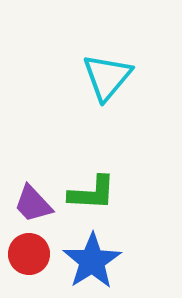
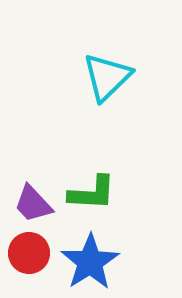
cyan triangle: rotated 6 degrees clockwise
red circle: moved 1 px up
blue star: moved 2 px left, 1 px down
